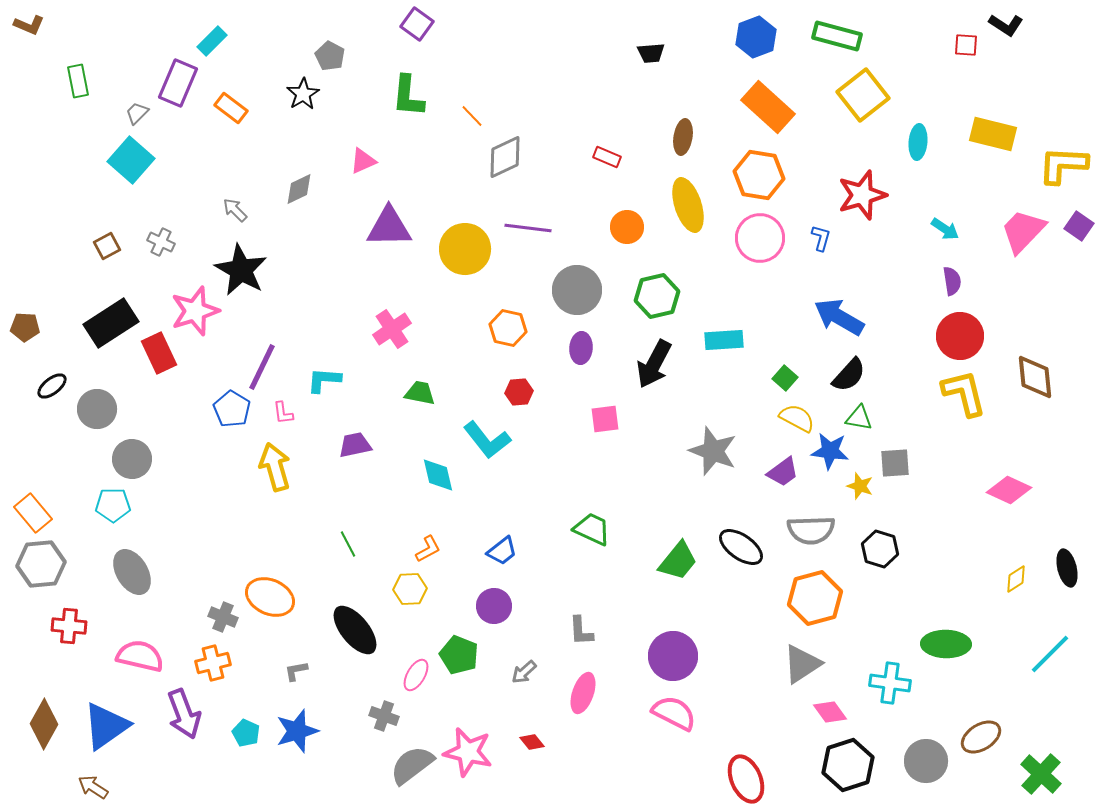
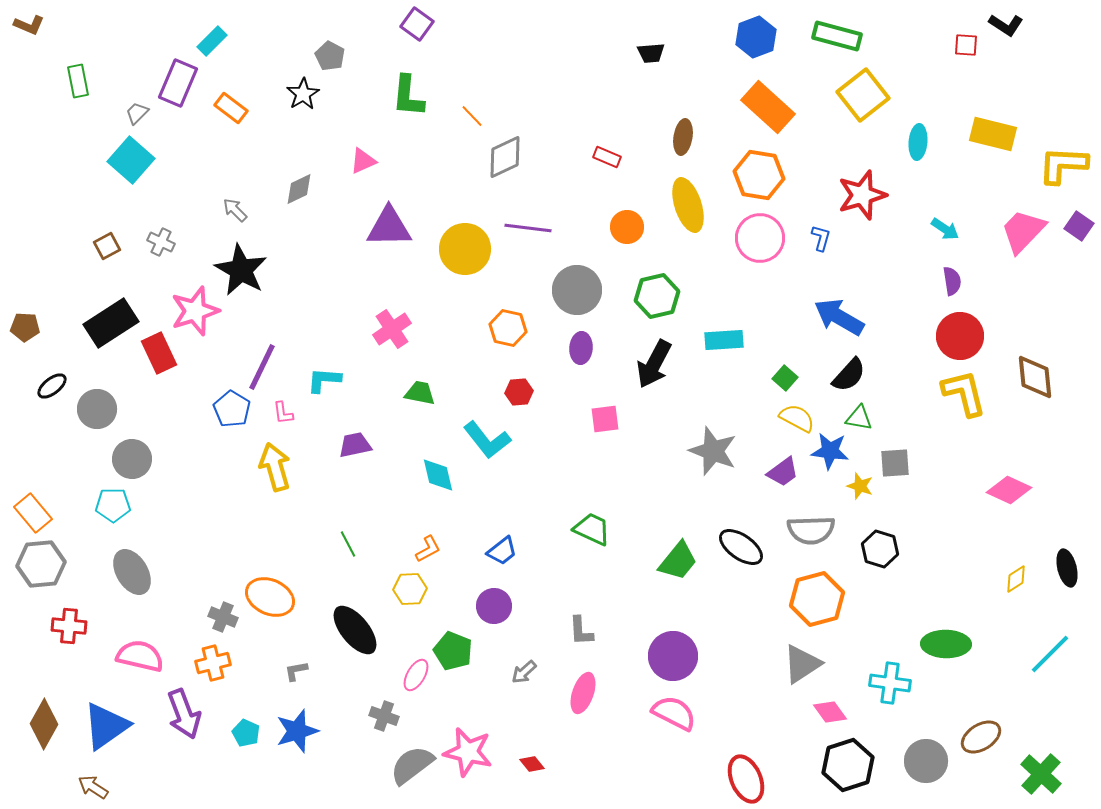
orange hexagon at (815, 598): moved 2 px right, 1 px down
green pentagon at (459, 655): moved 6 px left, 4 px up
red diamond at (532, 742): moved 22 px down
